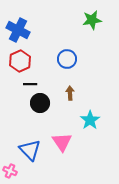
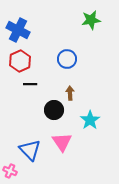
green star: moved 1 px left
black circle: moved 14 px right, 7 px down
